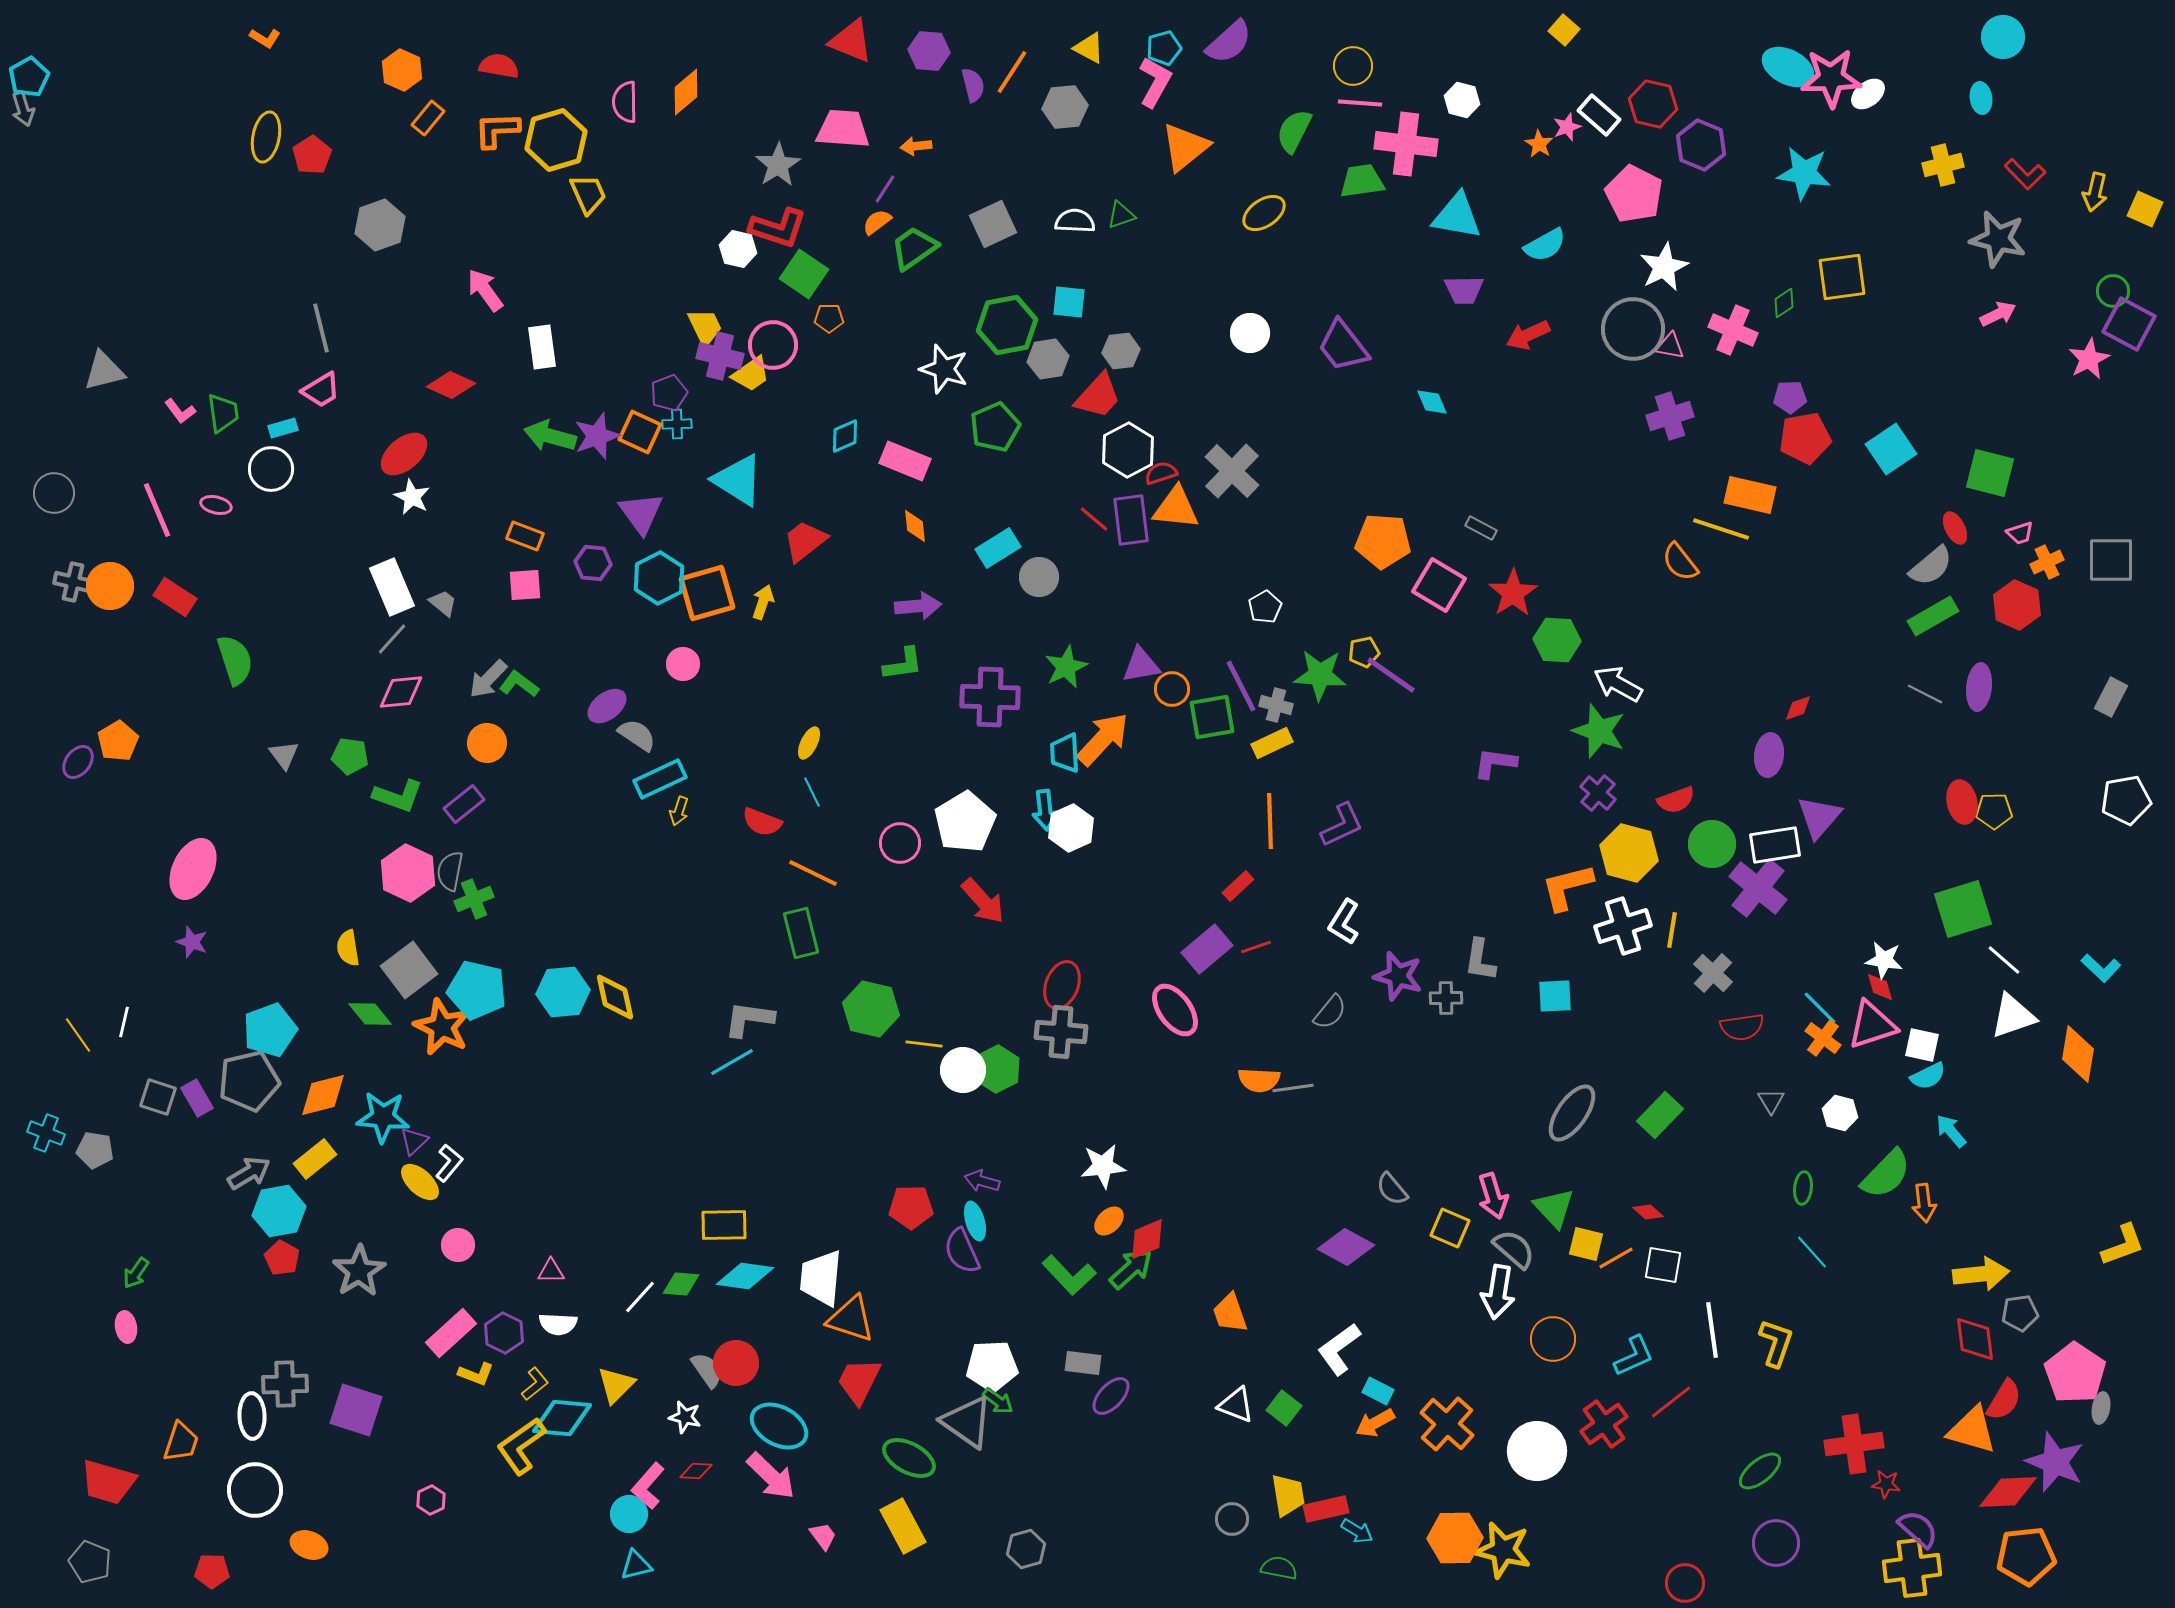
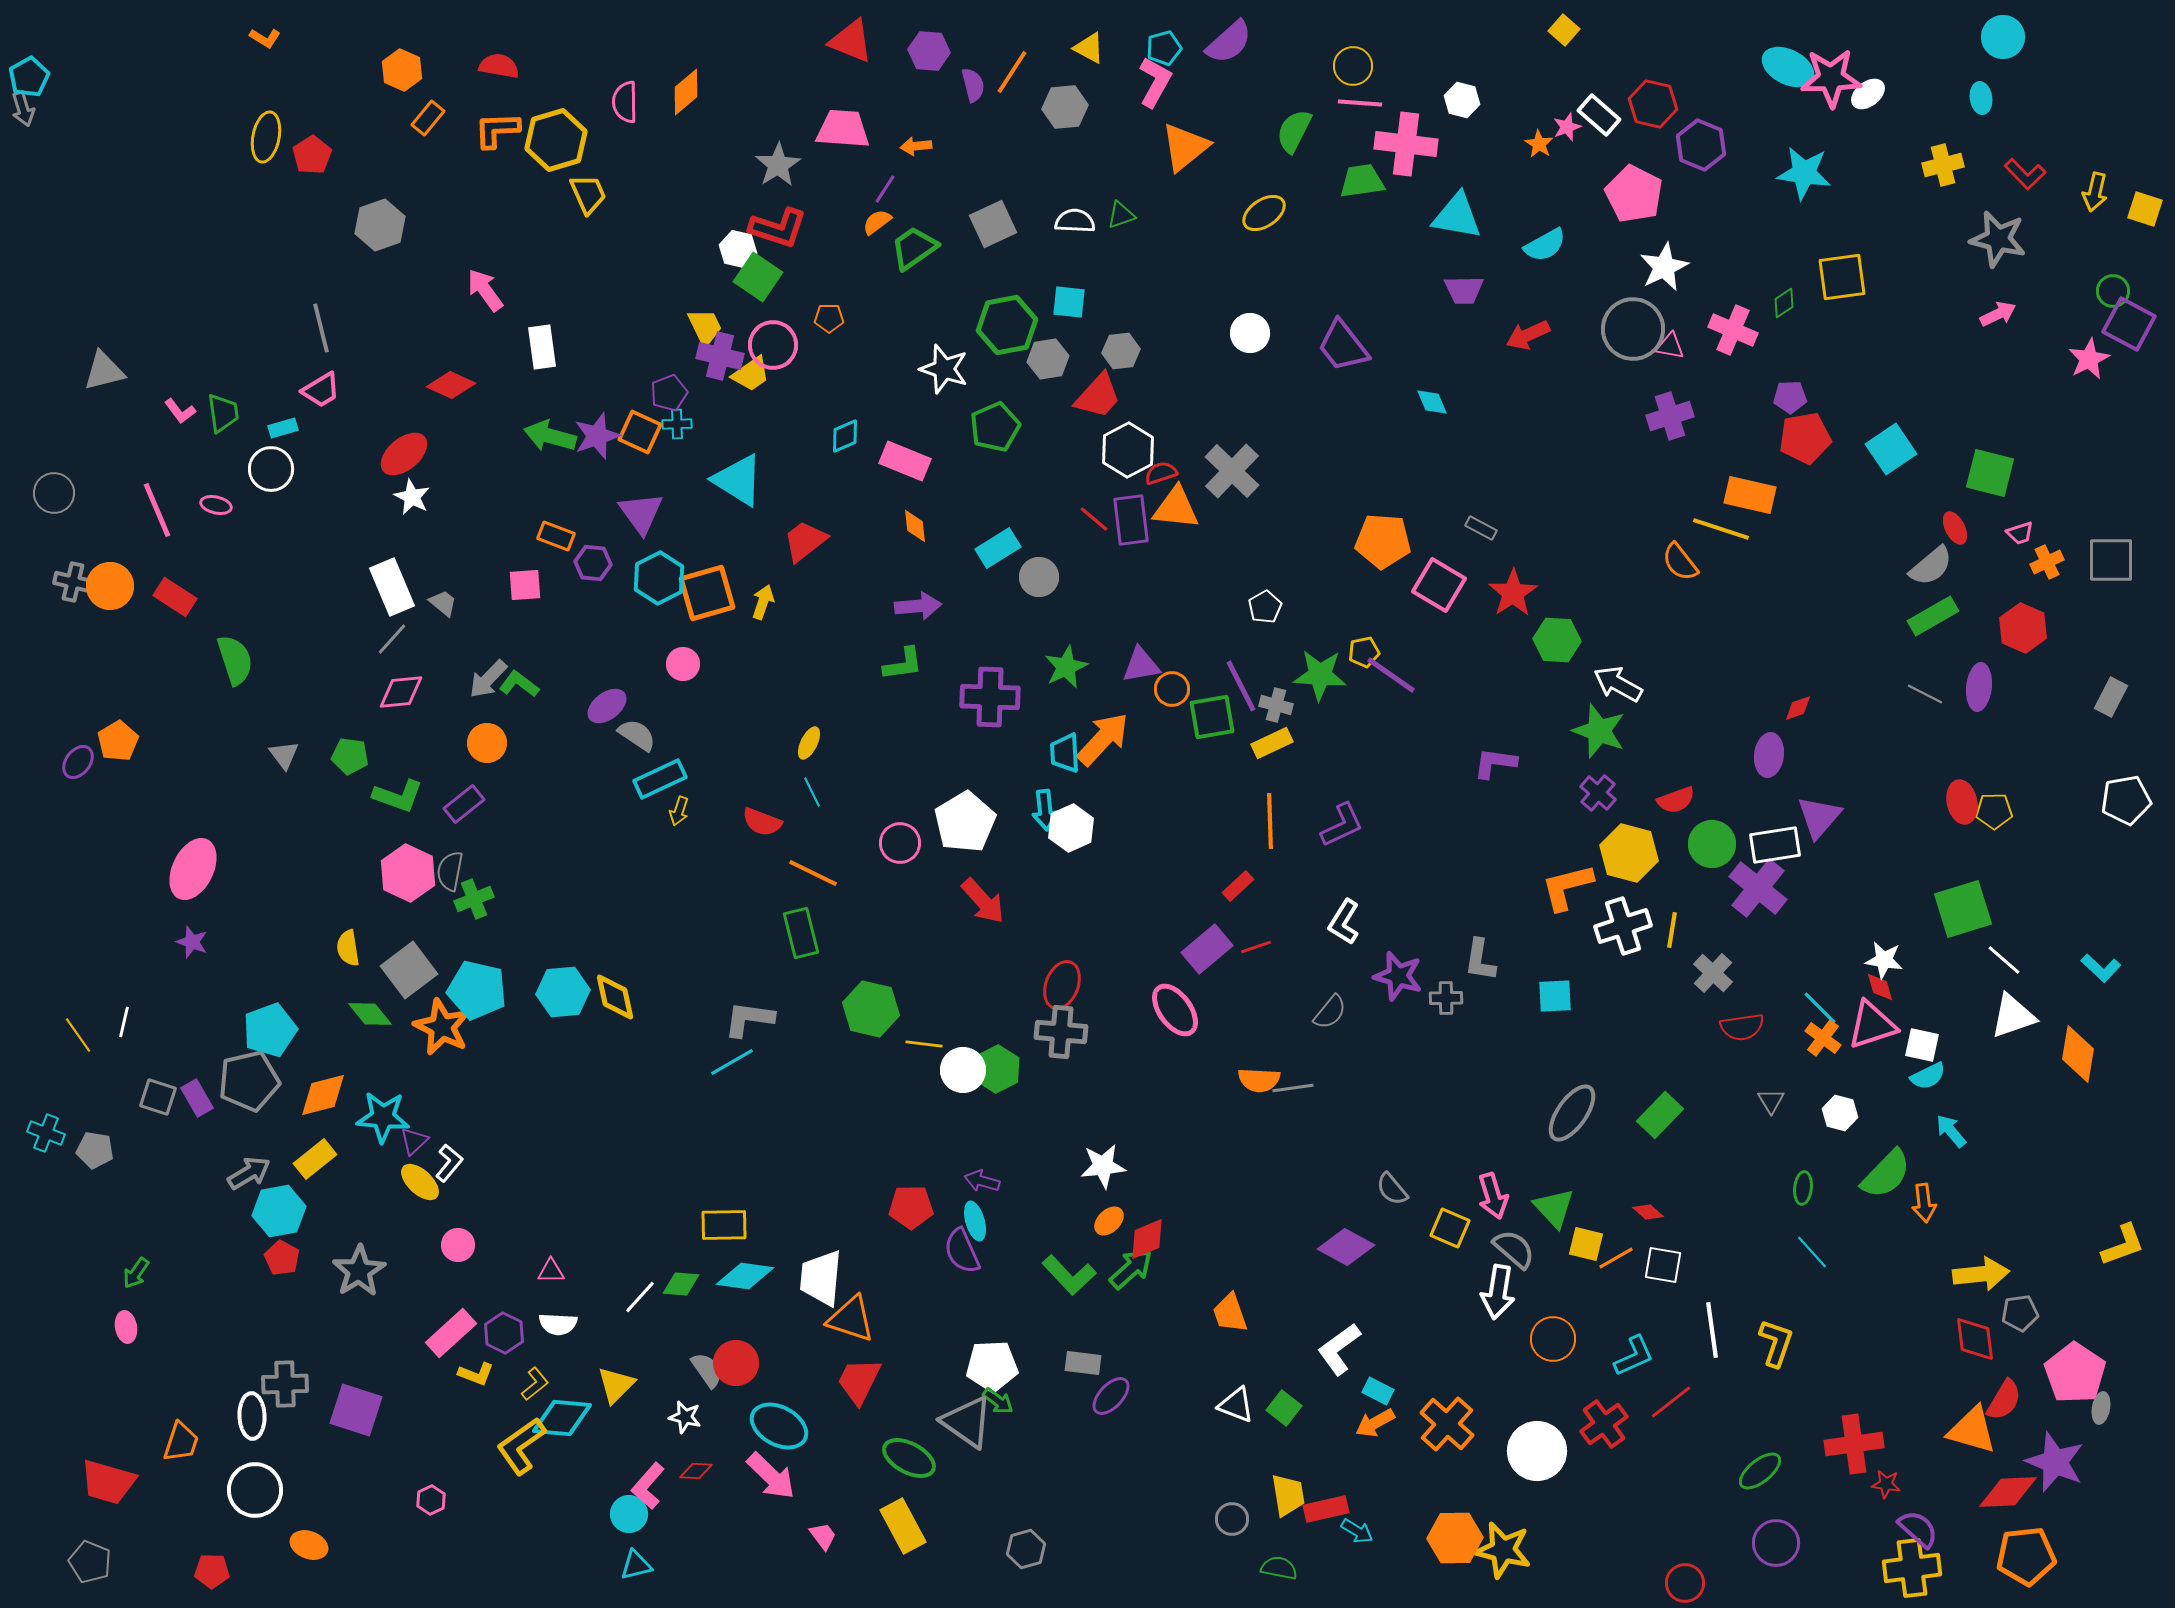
yellow square at (2145, 209): rotated 6 degrees counterclockwise
green square at (804, 274): moved 46 px left, 3 px down
orange rectangle at (525, 536): moved 31 px right
red hexagon at (2017, 605): moved 6 px right, 23 px down
